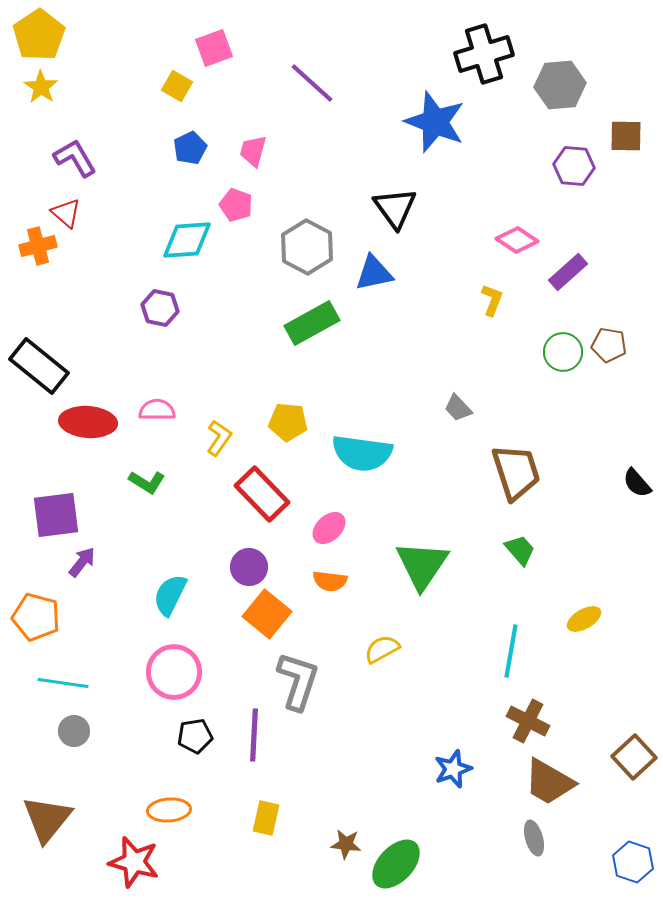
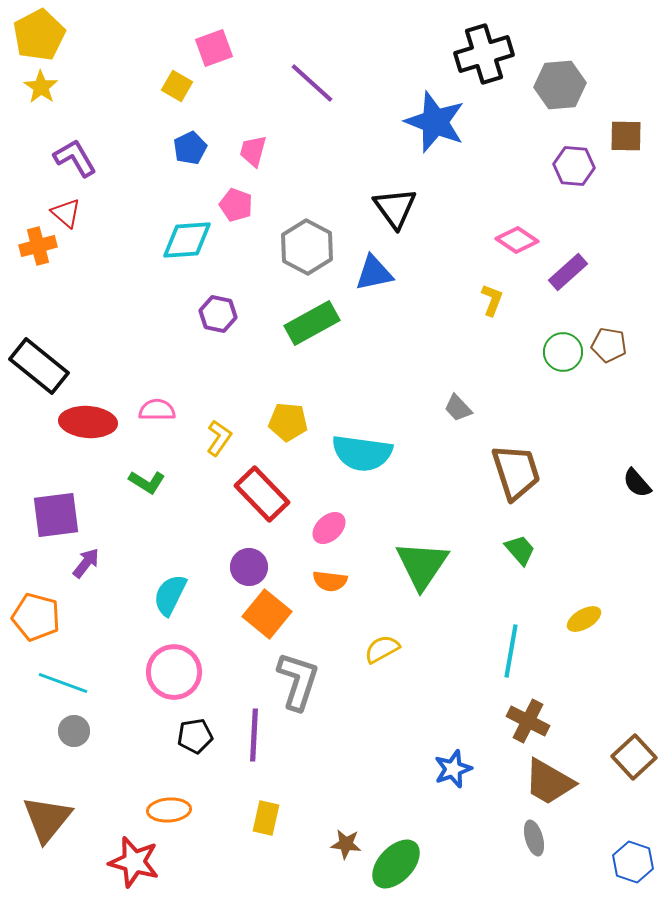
yellow pentagon at (39, 35): rotated 6 degrees clockwise
purple hexagon at (160, 308): moved 58 px right, 6 px down
purple arrow at (82, 562): moved 4 px right, 1 px down
cyan line at (63, 683): rotated 12 degrees clockwise
